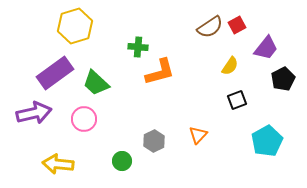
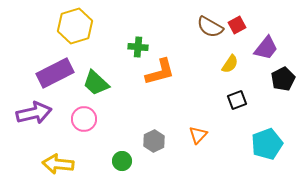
brown semicircle: rotated 64 degrees clockwise
yellow semicircle: moved 2 px up
purple rectangle: rotated 9 degrees clockwise
cyan pentagon: moved 3 px down; rotated 8 degrees clockwise
